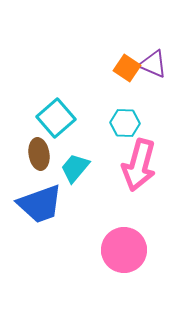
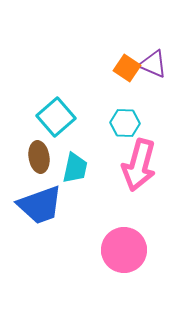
cyan square: moved 1 px up
brown ellipse: moved 3 px down
cyan trapezoid: rotated 152 degrees clockwise
blue trapezoid: moved 1 px down
